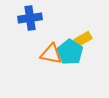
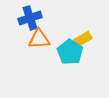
blue cross: rotated 10 degrees counterclockwise
orange triangle: moved 12 px left, 15 px up; rotated 15 degrees counterclockwise
